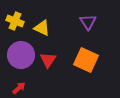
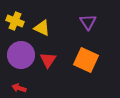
red arrow: rotated 120 degrees counterclockwise
